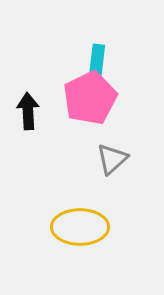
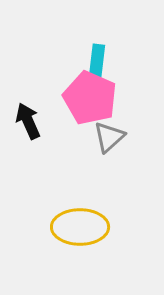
pink pentagon: rotated 22 degrees counterclockwise
black arrow: moved 10 px down; rotated 21 degrees counterclockwise
gray triangle: moved 3 px left, 22 px up
